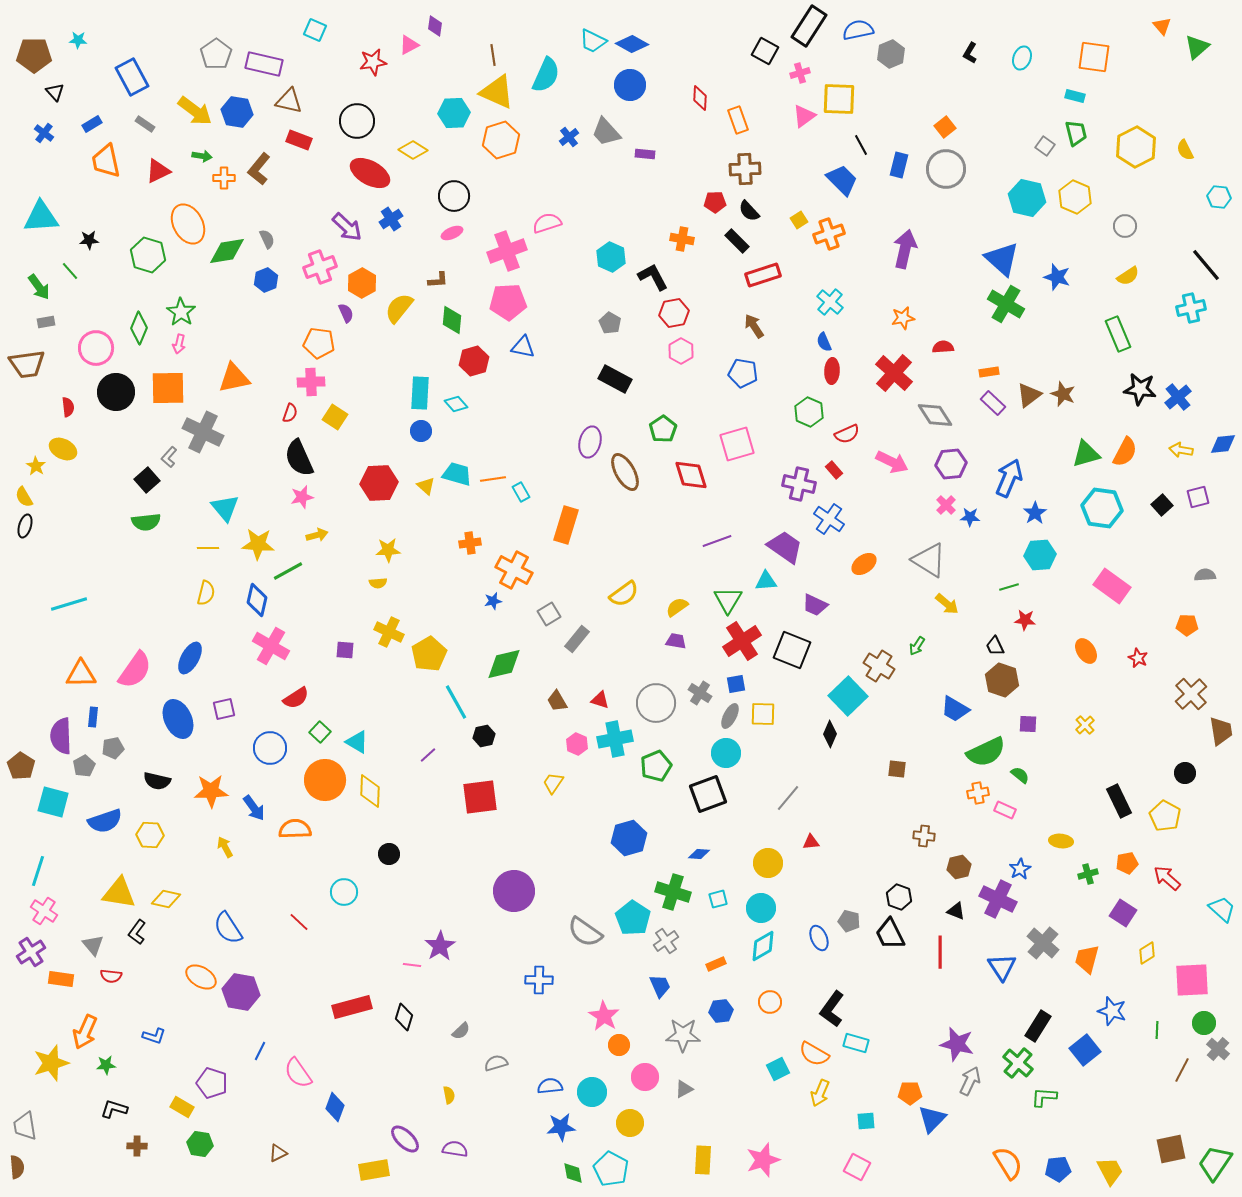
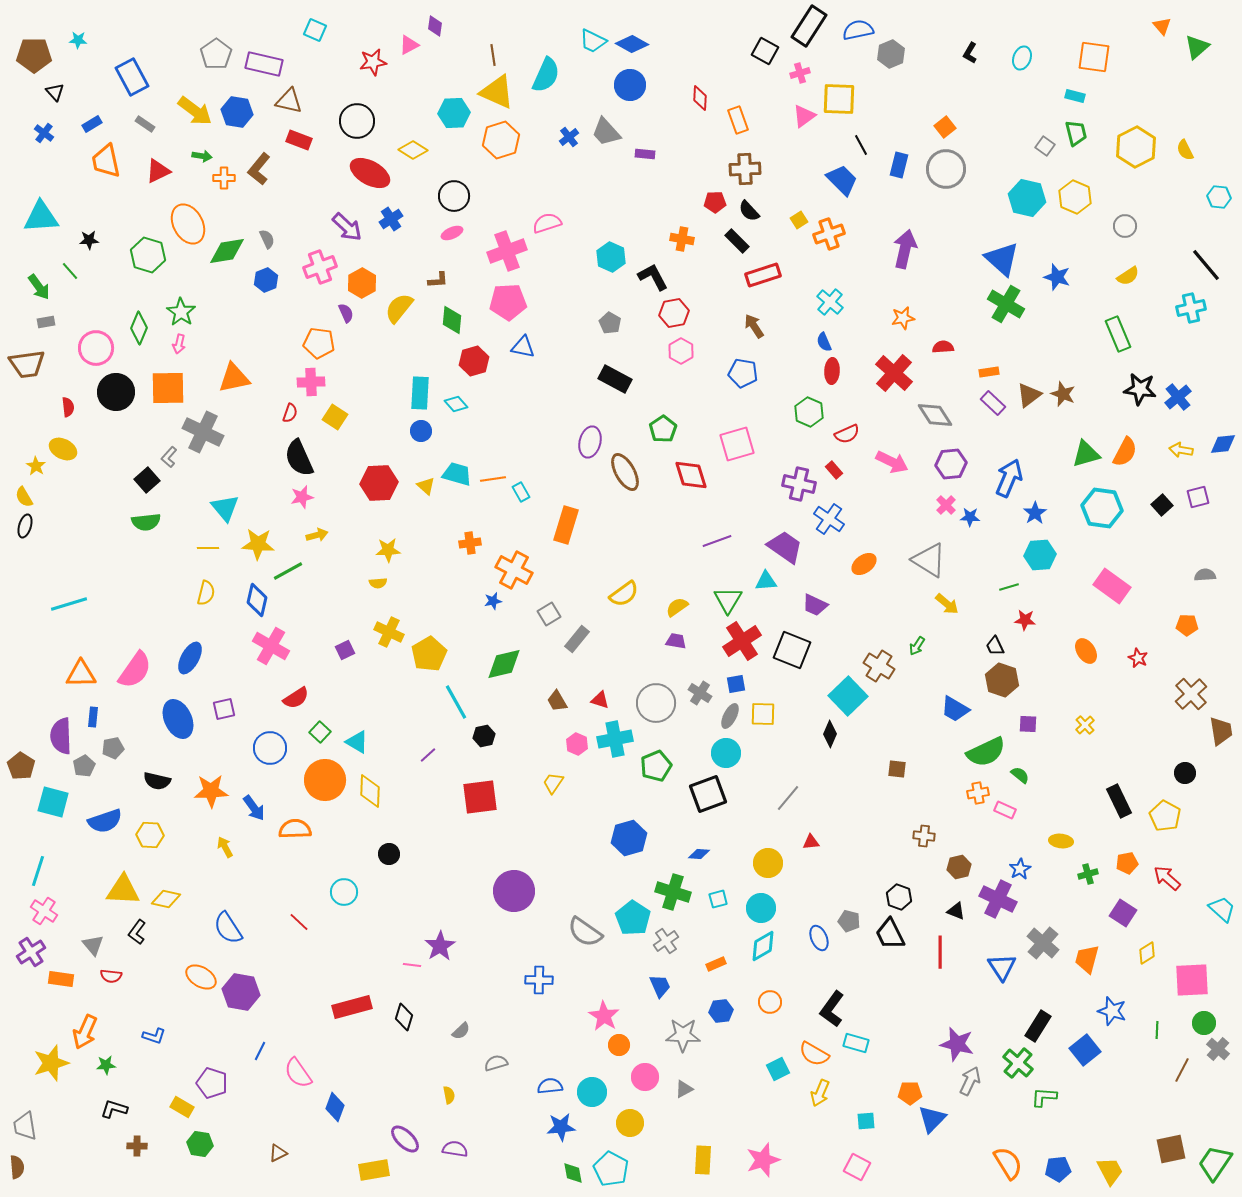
purple square at (345, 650): rotated 30 degrees counterclockwise
yellow triangle at (119, 893): moved 4 px right, 3 px up; rotated 6 degrees counterclockwise
